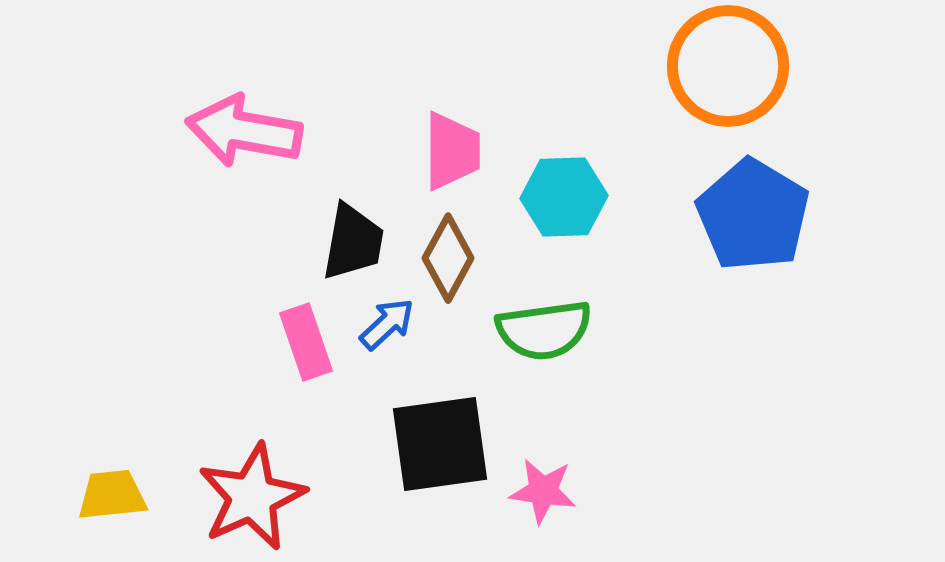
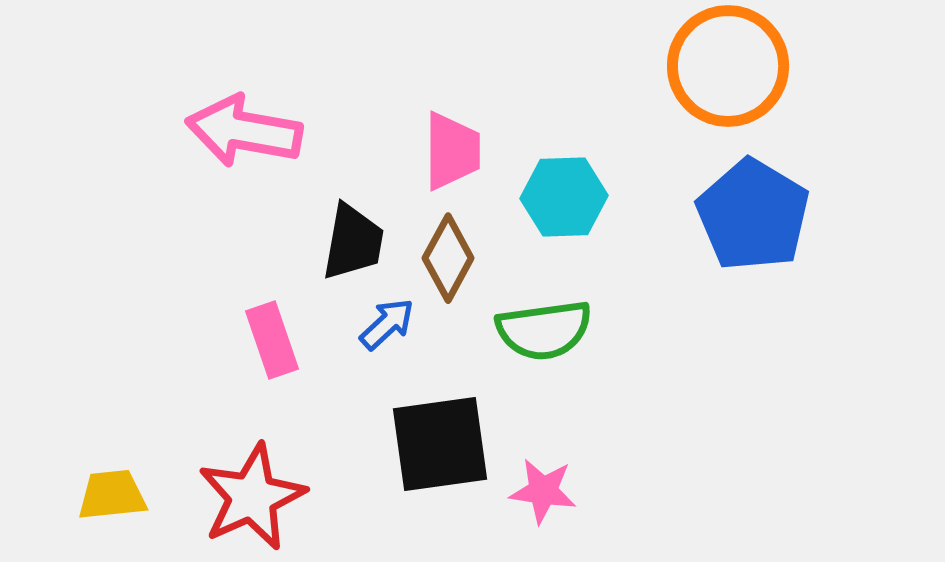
pink rectangle: moved 34 px left, 2 px up
